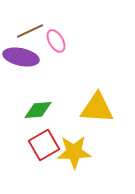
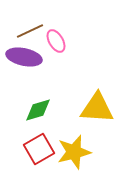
purple ellipse: moved 3 px right
green diamond: rotated 12 degrees counterclockwise
red square: moved 5 px left, 4 px down
yellow star: rotated 12 degrees counterclockwise
